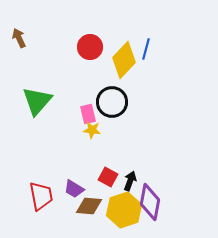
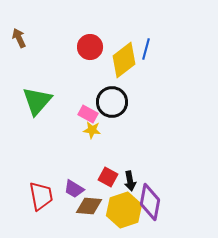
yellow diamond: rotated 9 degrees clockwise
pink rectangle: rotated 48 degrees counterclockwise
black arrow: rotated 150 degrees clockwise
